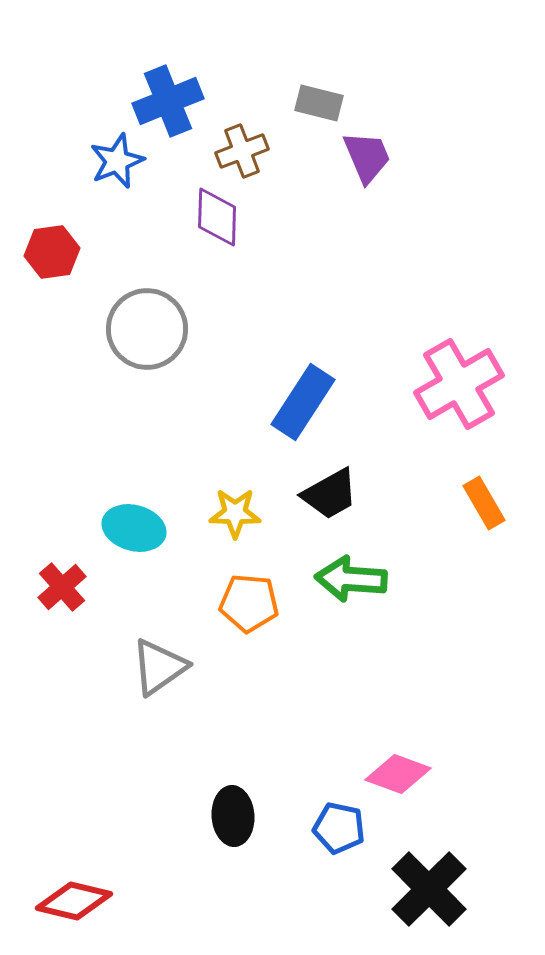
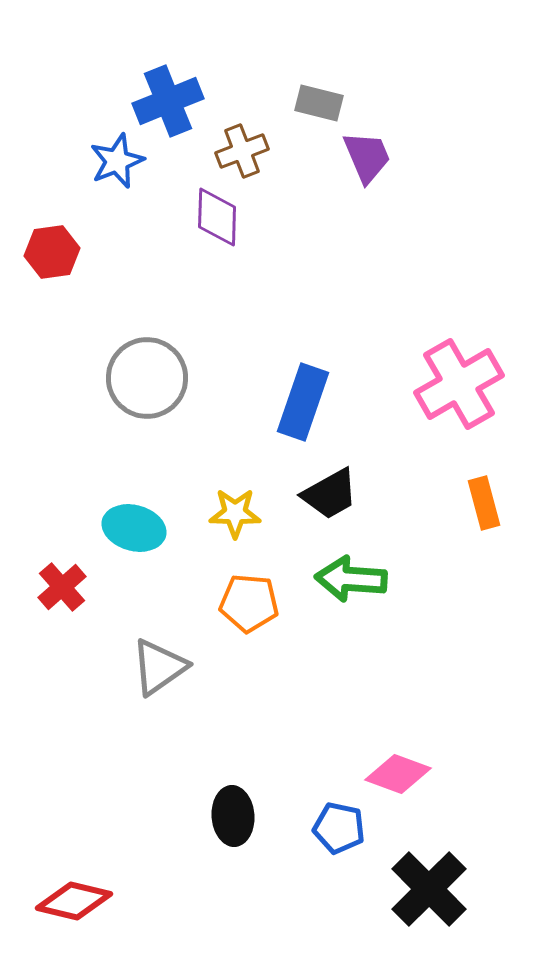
gray circle: moved 49 px down
blue rectangle: rotated 14 degrees counterclockwise
orange rectangle: rotated 15 degrees clockwise
